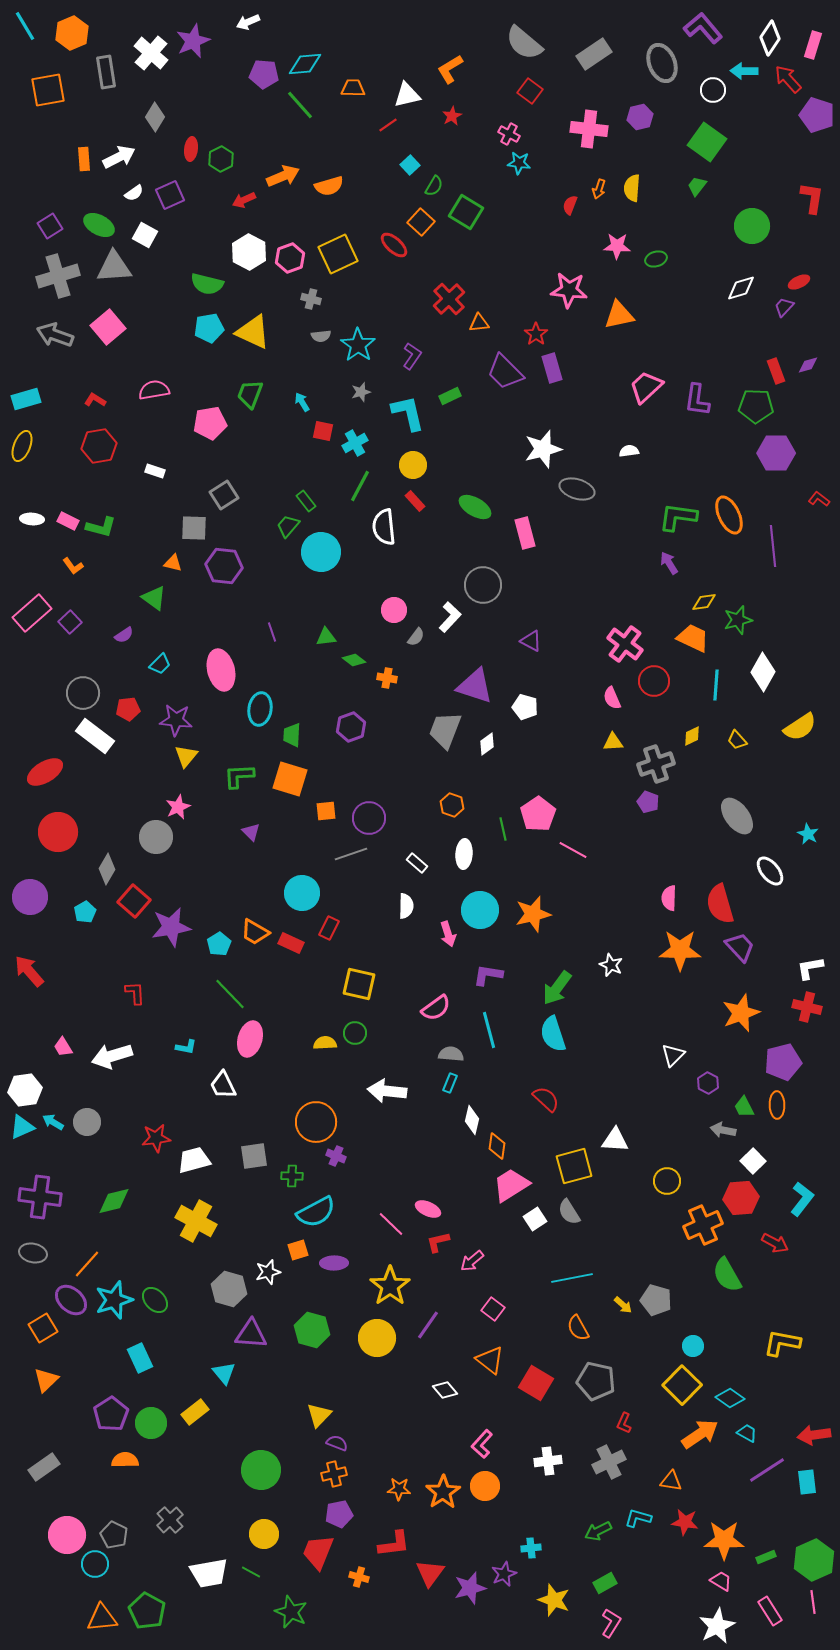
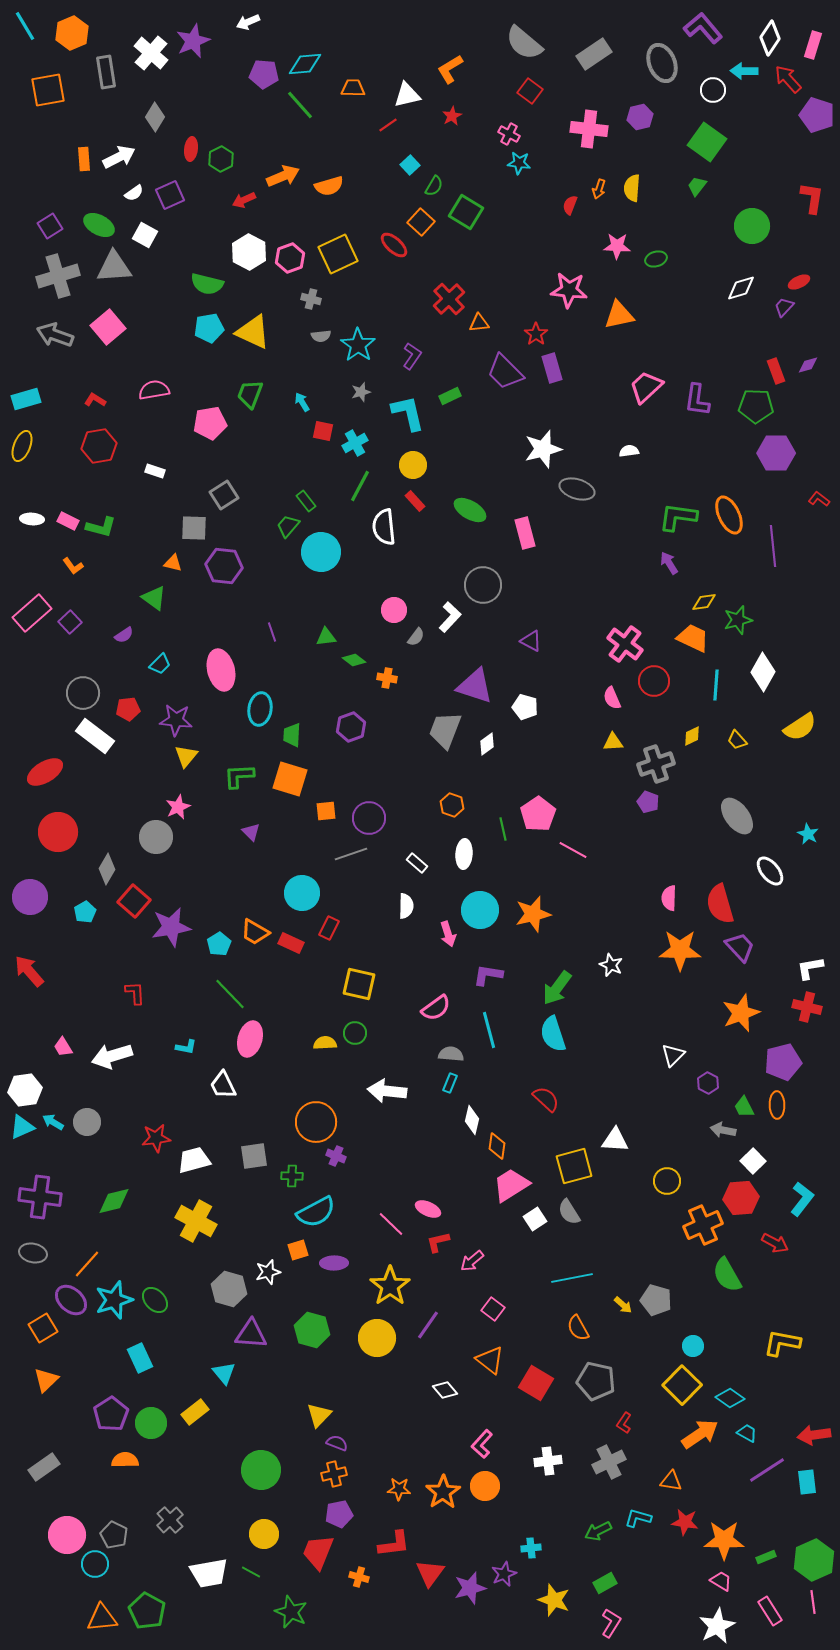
green ellipse at (475, 507): moved 5 px left, 3 px down
red L-shape at (624, 1423): rotated 10 degrees clockwise
